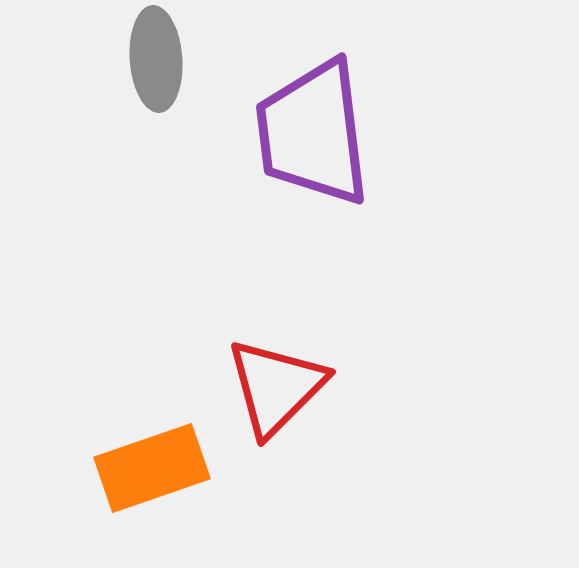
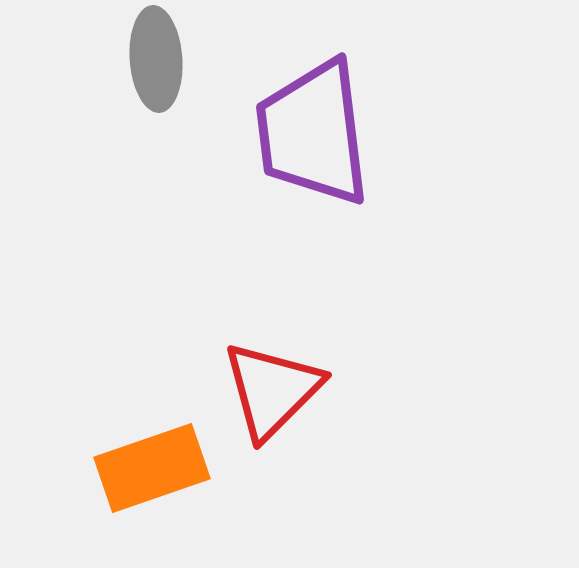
red triangle: moved 4 px left, 3 px down
